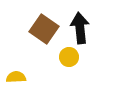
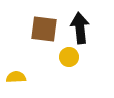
brown square: rotated 28 degrees counterclockwise
